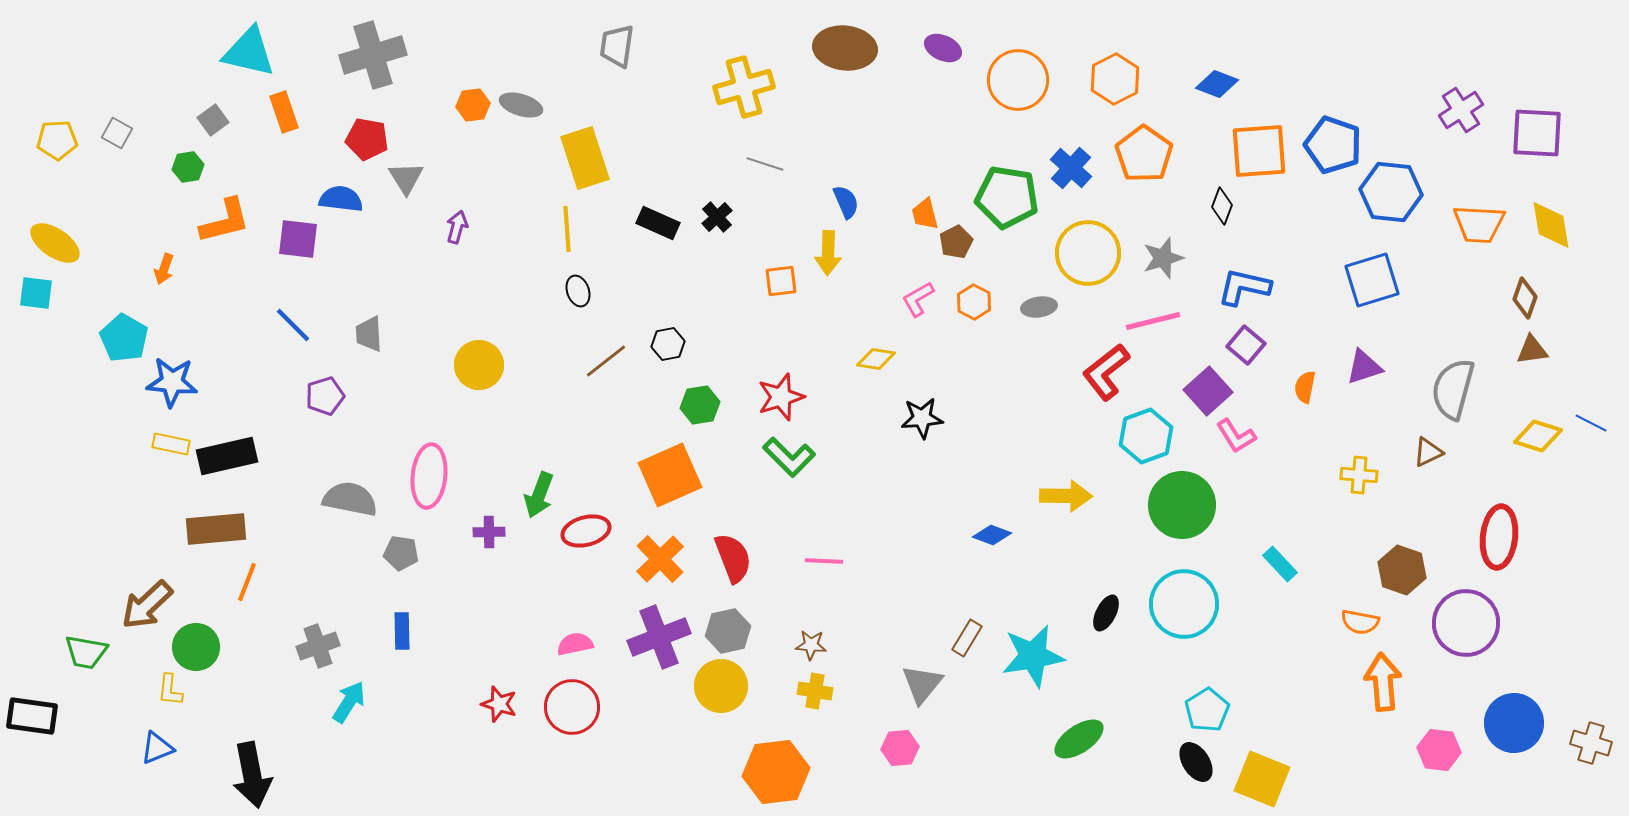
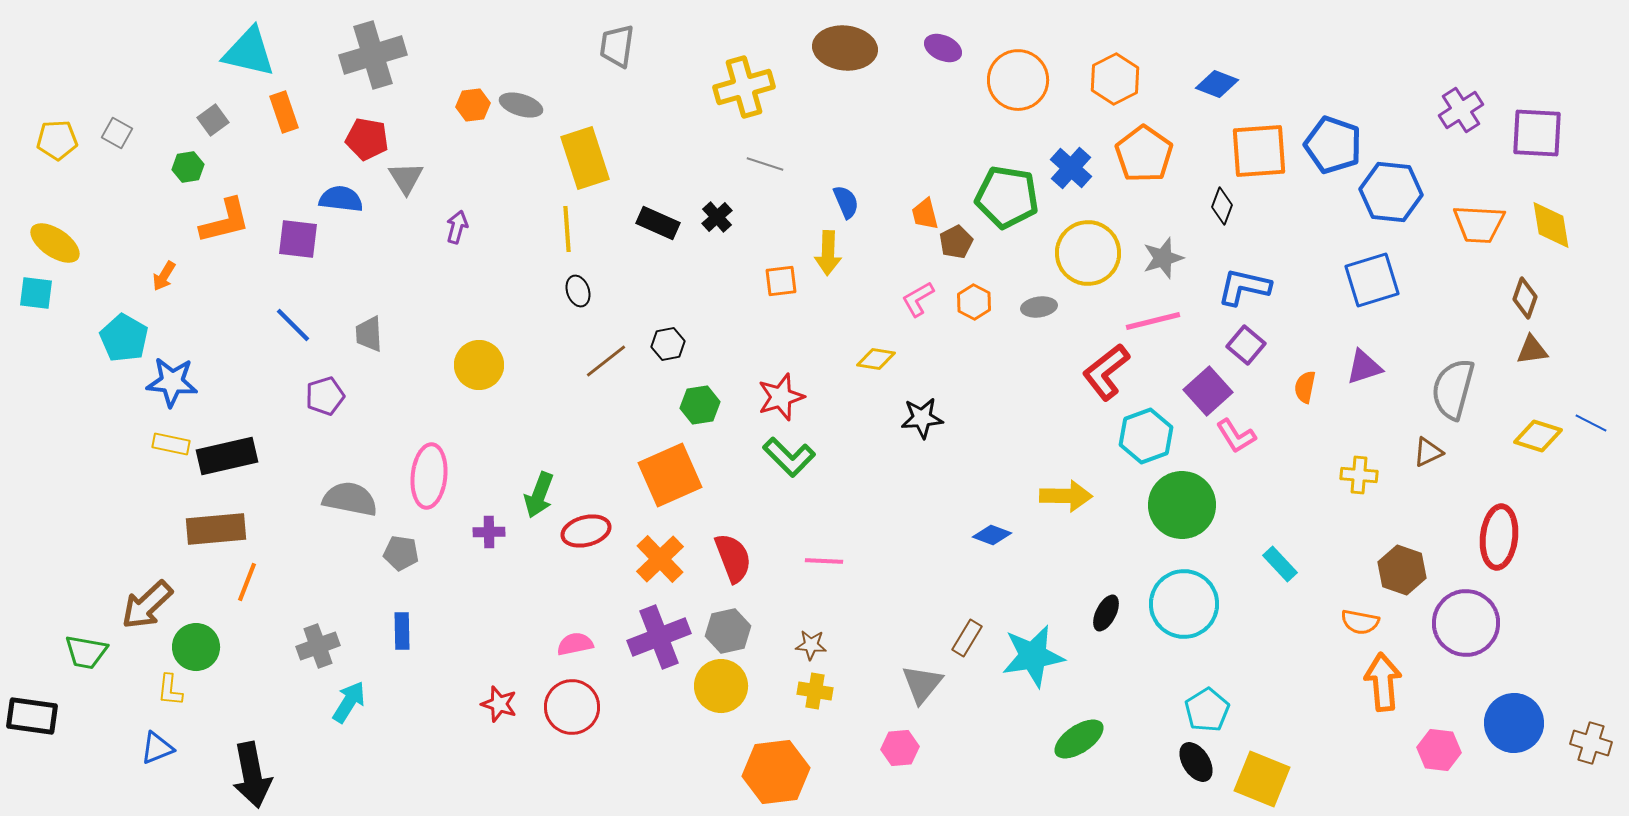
orange arrow at (164, 269): moved 7 px down; rotated 12 degrees clockwise
